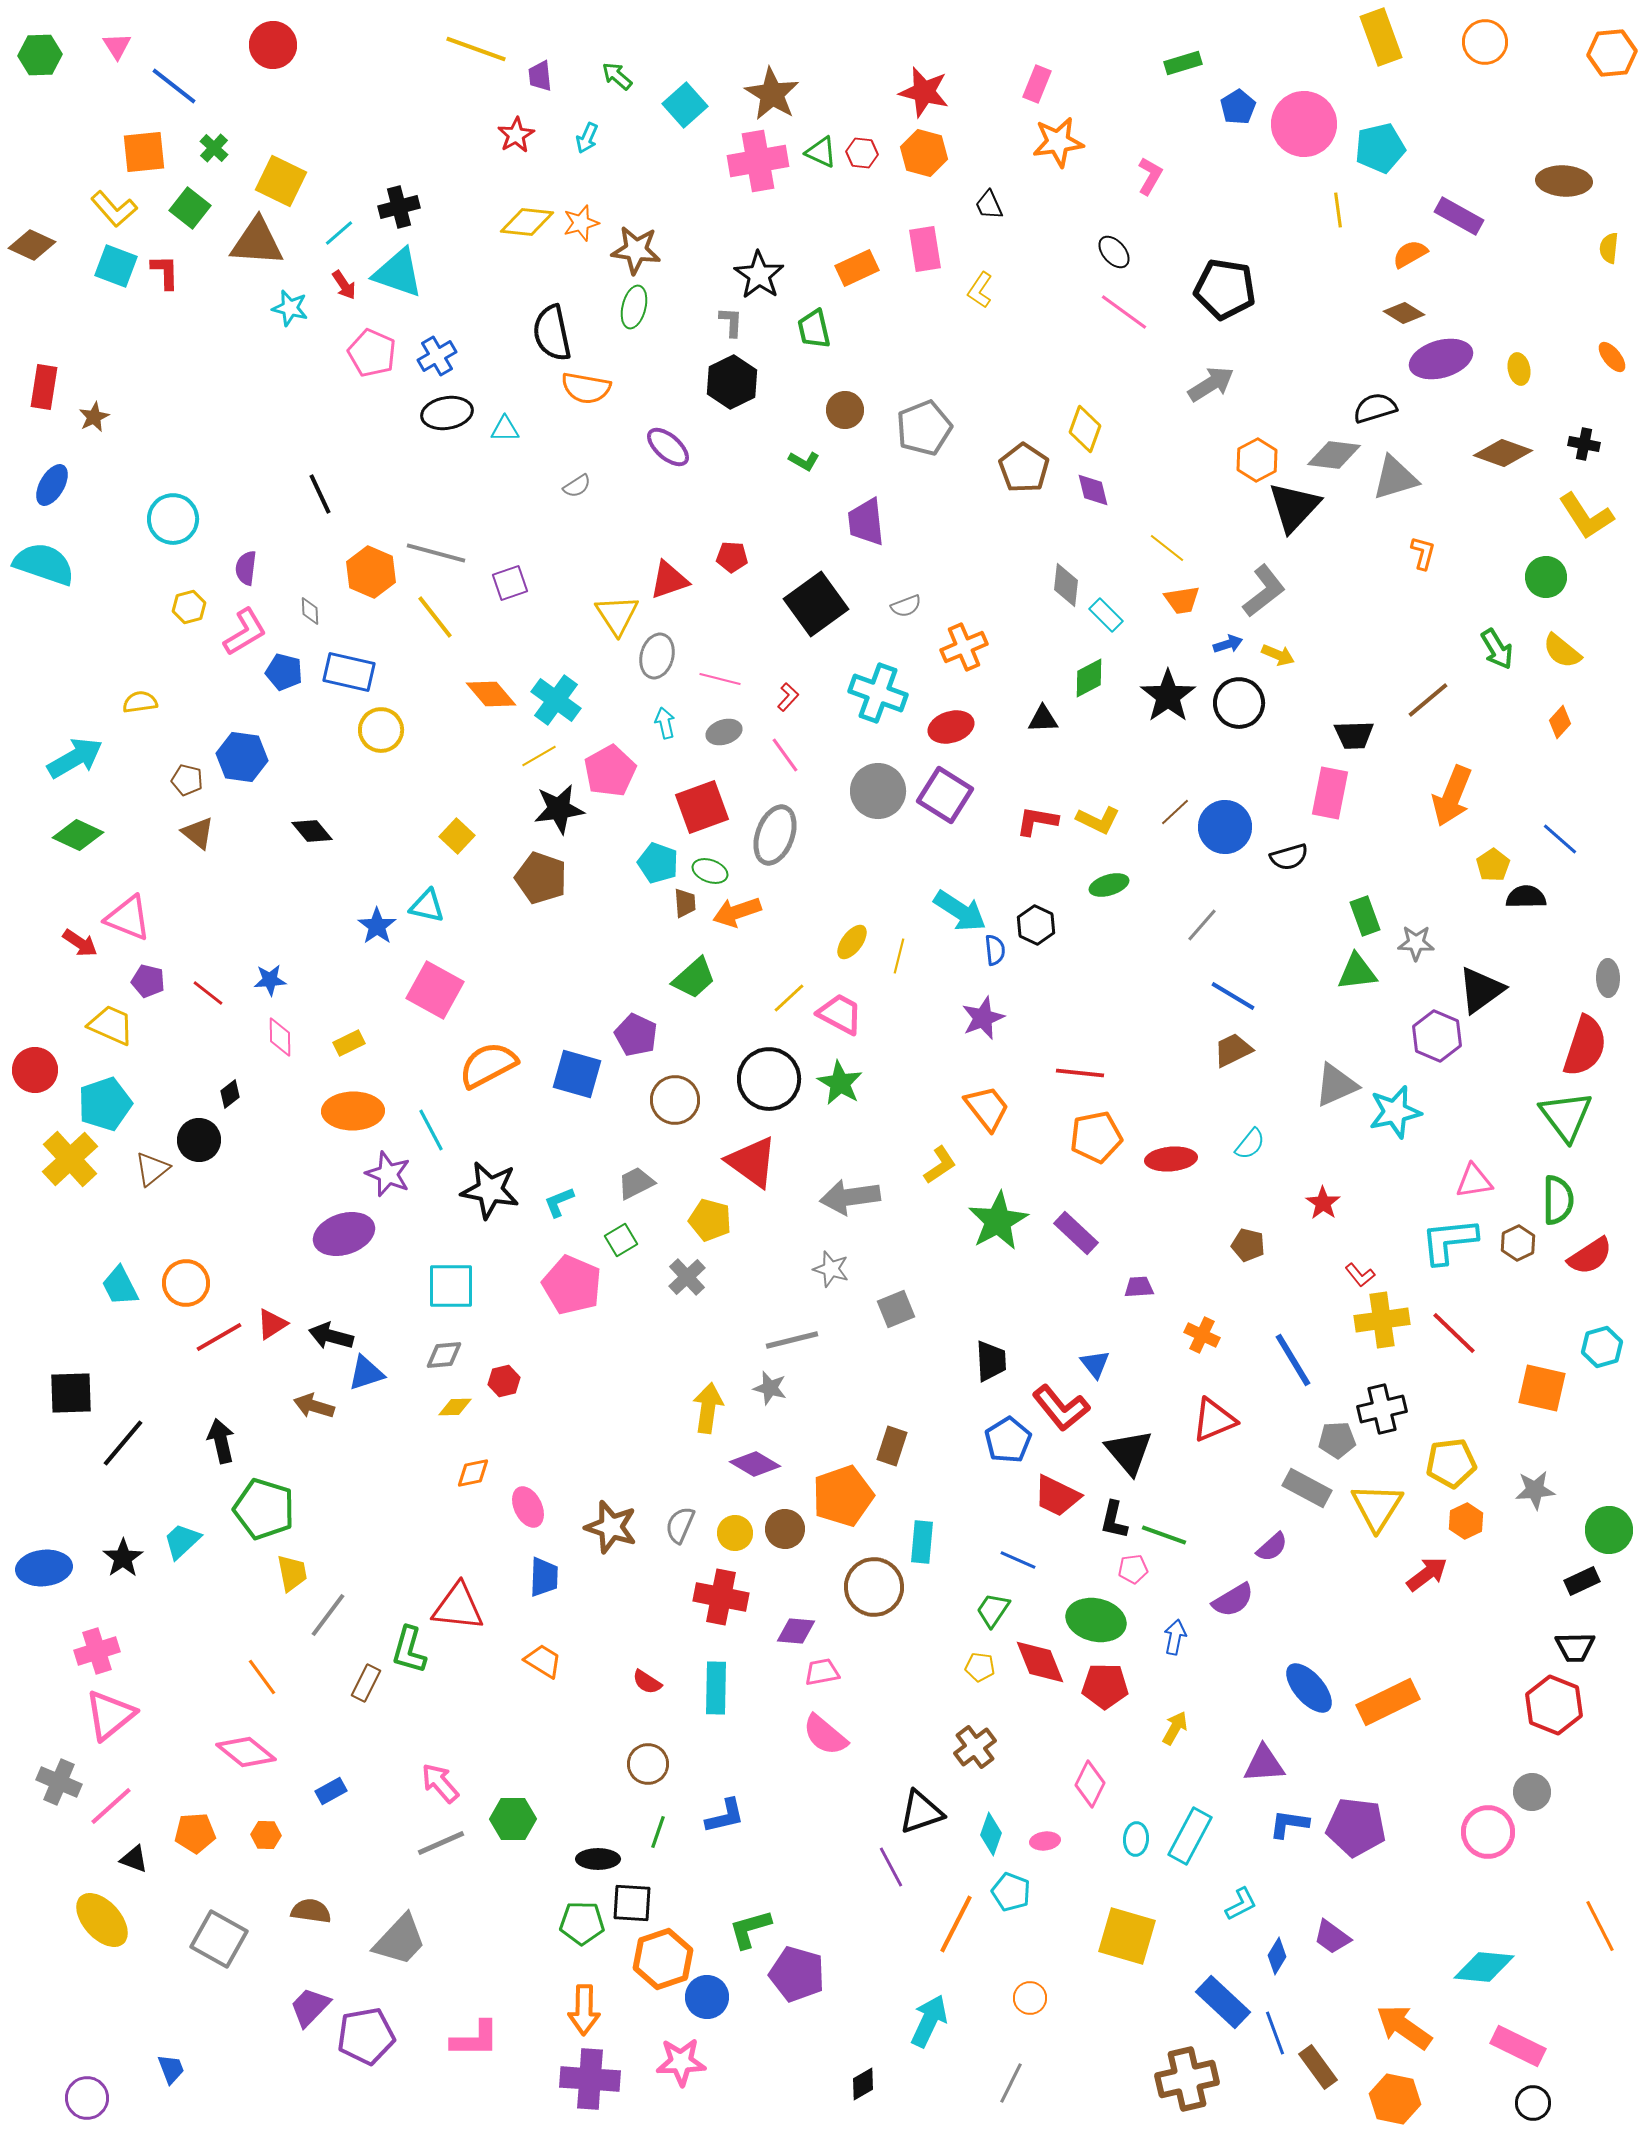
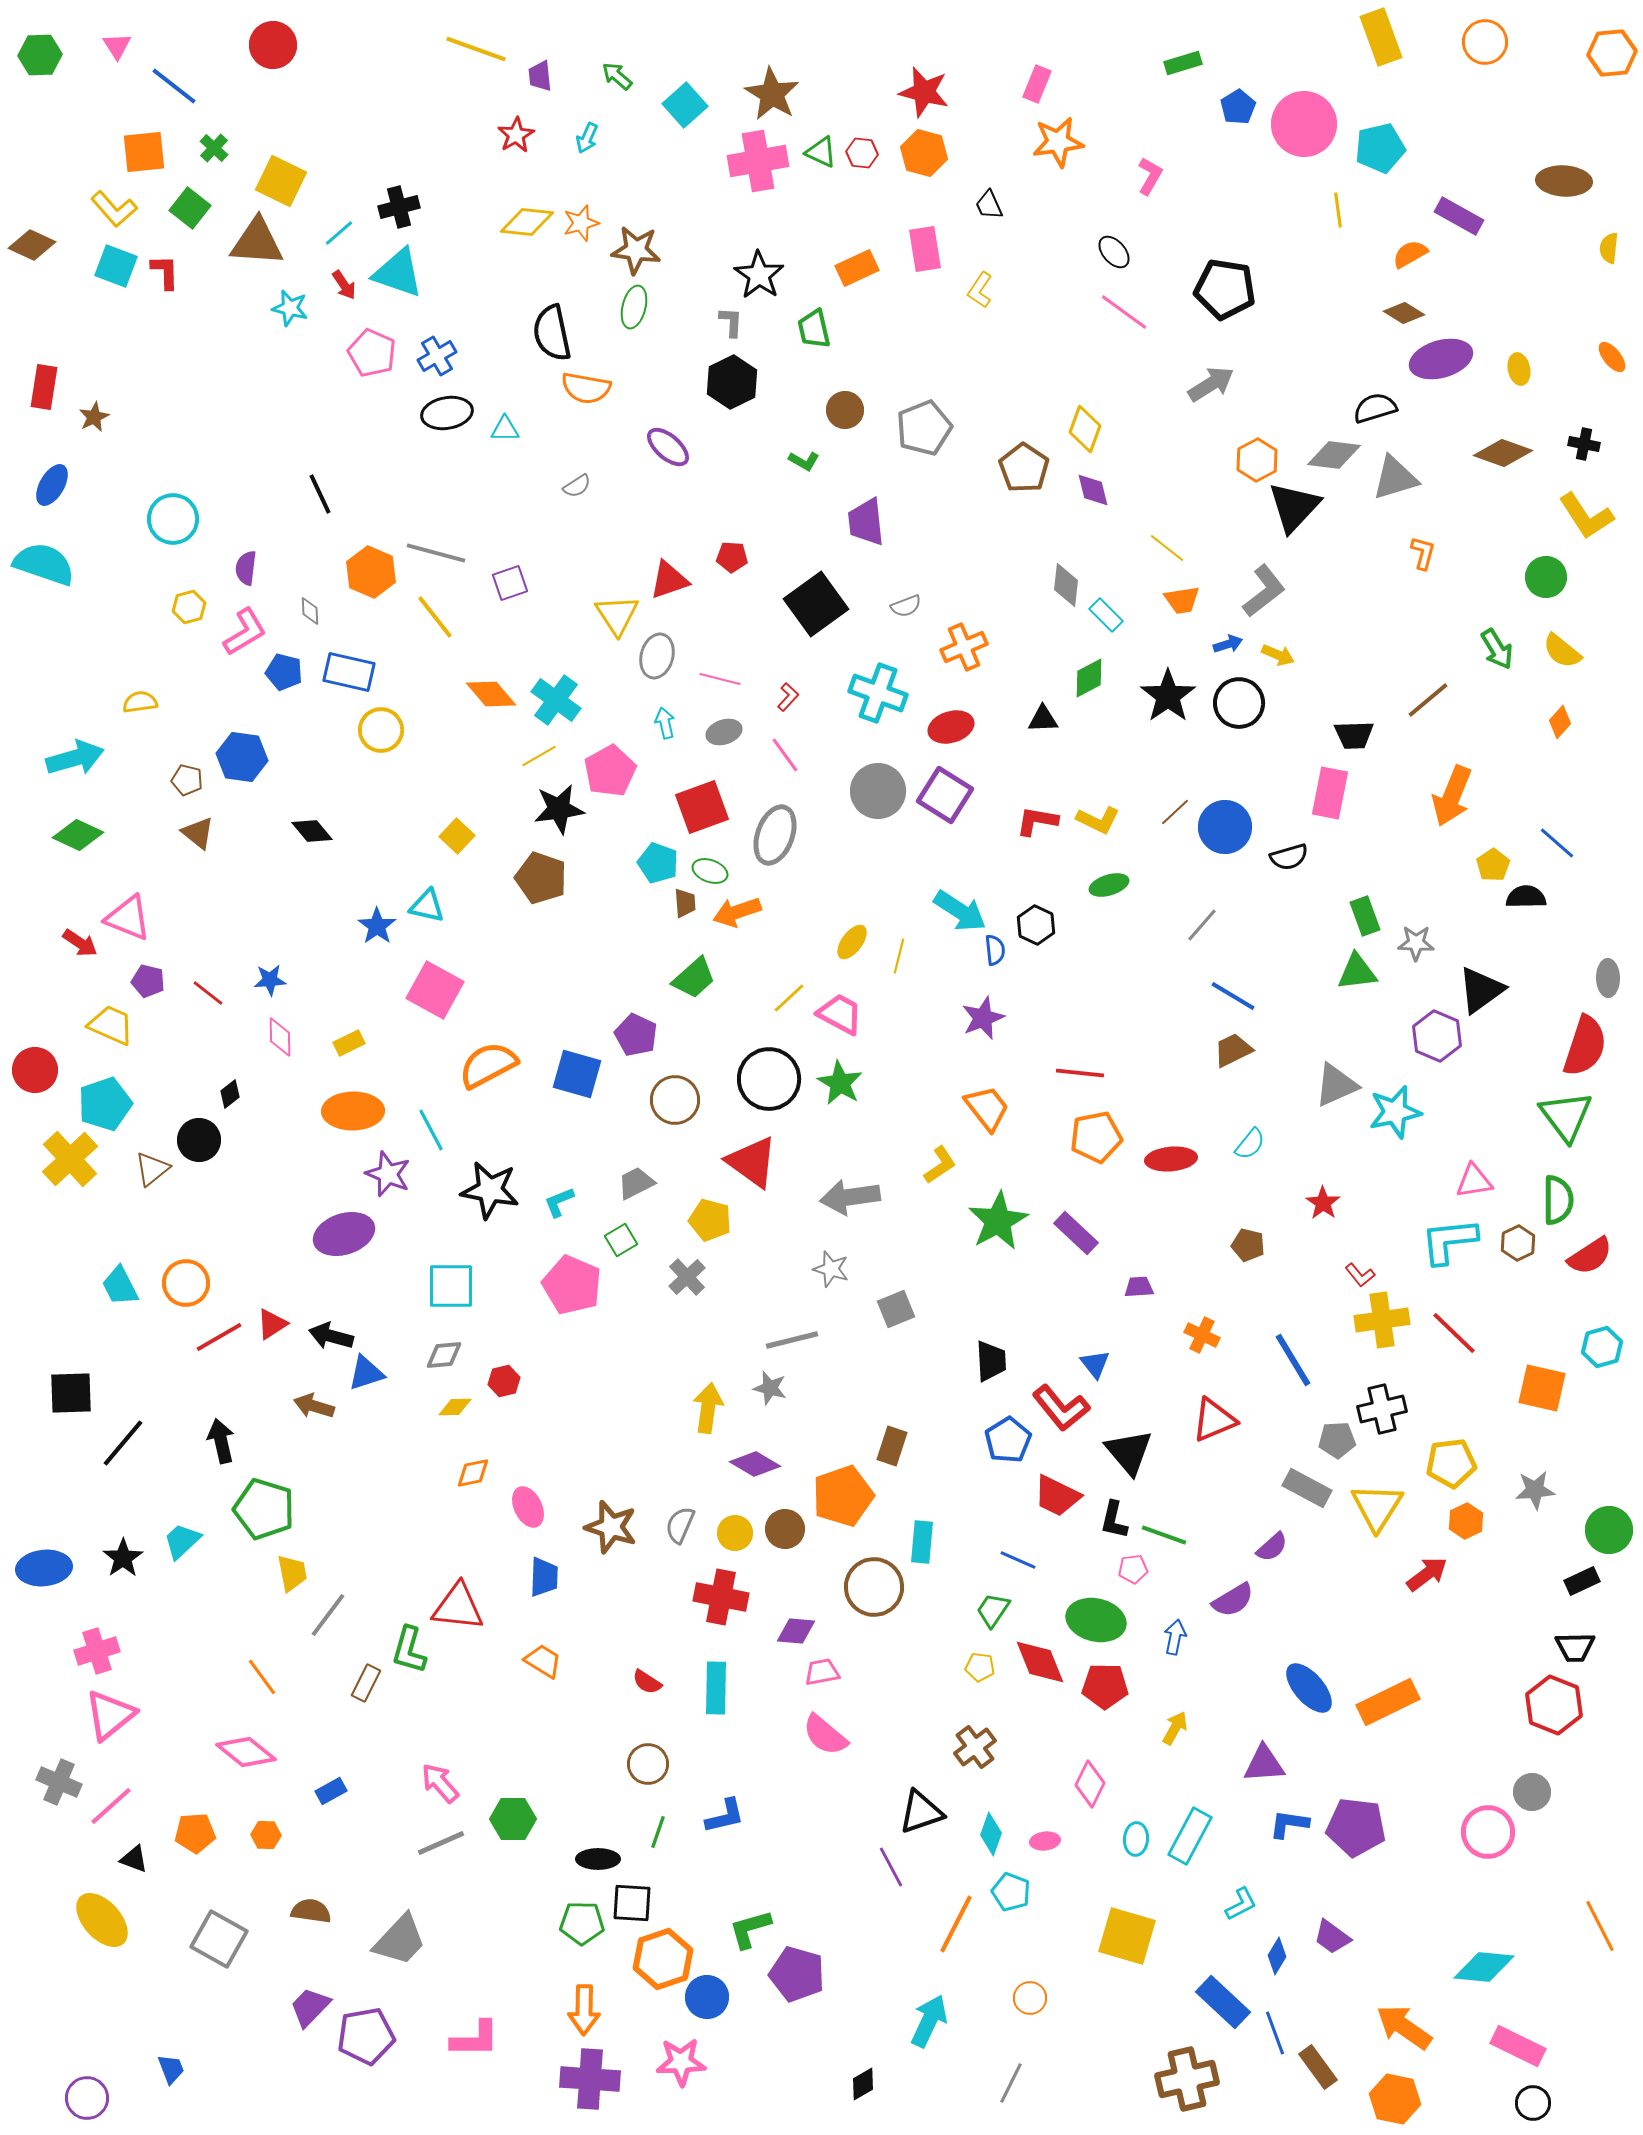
cyan arrow at (75, 758): rotated 14 degrees clockwise
blue line at (1560, 839): moved 3 px left, 4 px down
